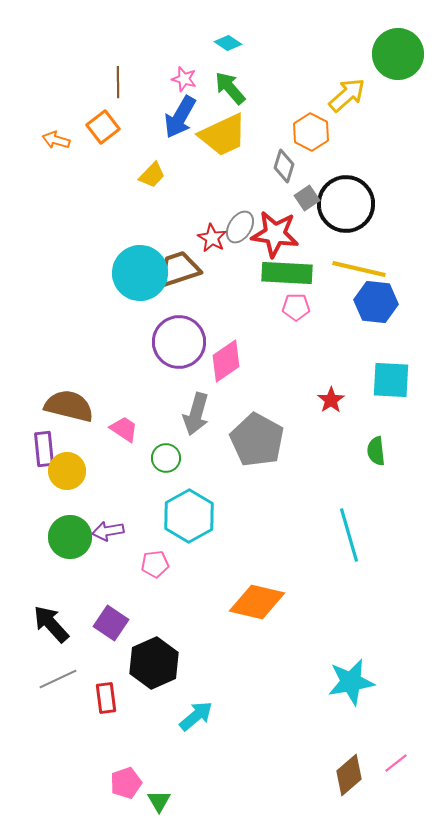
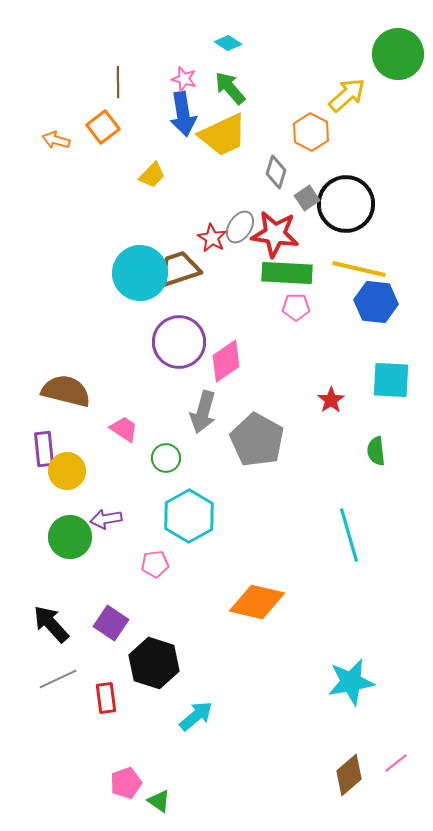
blue arrow at (180, 117): moved 3 px right, 3 px up; rotated 39 degrees counterclockwise
gray diamond at (284, 166): moved 8 px left, 6 px down
brown semicircle at (69, 406): moved 3 px left, 15 px up
gray arrow at (196, 414): moved 7 px right, 2 px up
purple arrow at (108, 531): moved 2 px left, 12 px up
black hexagon at (154, 663): rotated 18 degrees counterclockwise
green triangle at (159, 801): rotated 25 degrees counterclockwise
